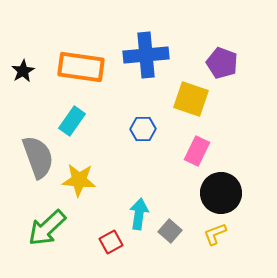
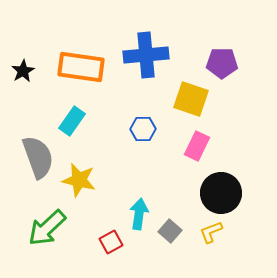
purple pentagon: rotated 20 degrees counterclockwise
pink rectangle: moved 5 px up
yellow star: rotated 8 degrees clockwise
yellow L-shape: moved 4 px left, 2 px up
